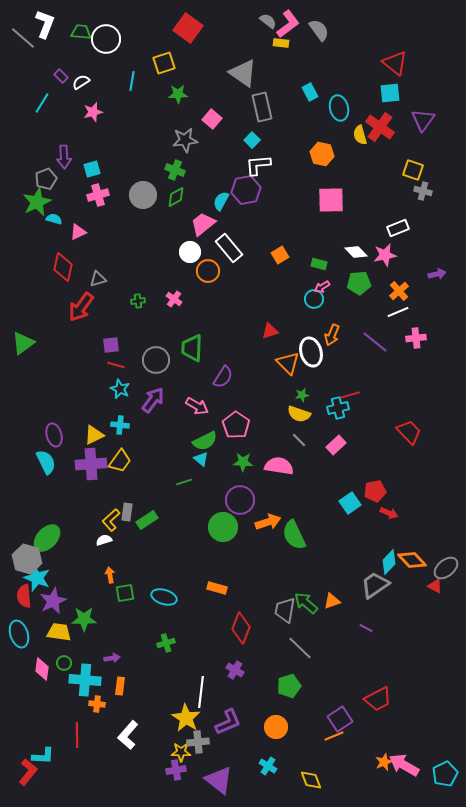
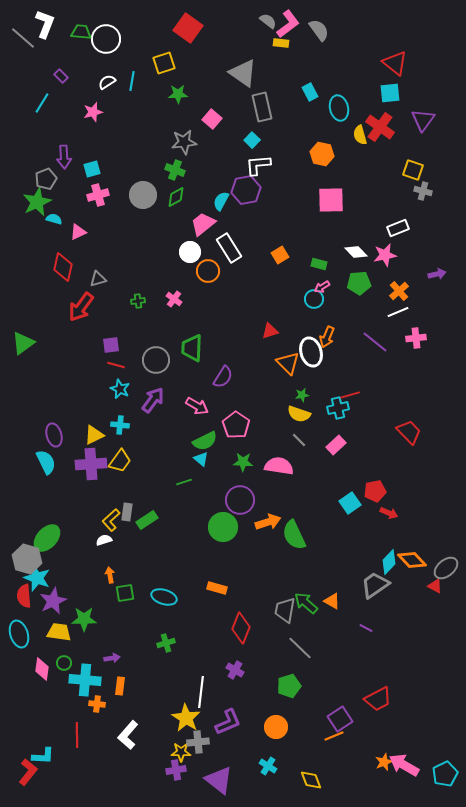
white semicircle at (81, 82): moved 26 px right
gray star at (185, 140): moved 1 px left, 2 px down
white rectangle at (229, 248): rotated 8 degrees clockwise
orange arrow at (332, 335): moved 5 px left, 2 px down
orange triangle at (332, 601): rotated 48 degrees clockwise
